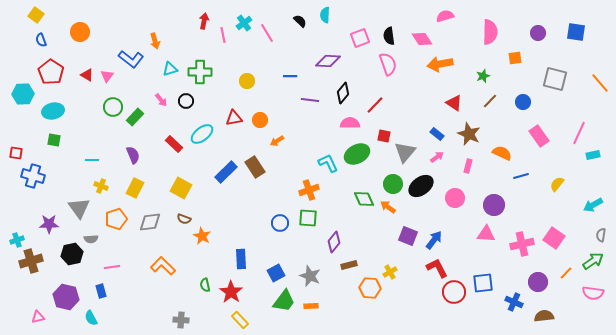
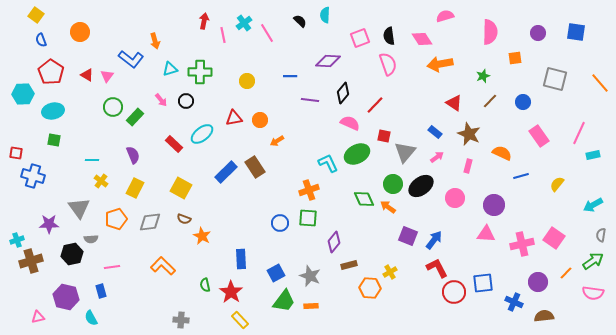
pink semicircle at (350, 123): rotated 24 degrees clockwise
blue rectangle at (437, 134): moved 2 px left, 2 px up
yellow cross at (101, 186): moved 5 px up; rotated 16 degrees clockwise
